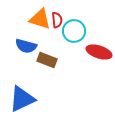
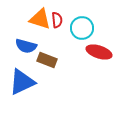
cyan circle: moved 8 px right, 3 px up
blue triangle: moved 17 px up
